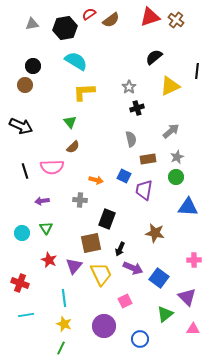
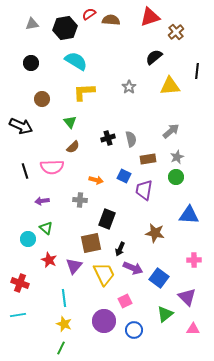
brown semicircle at (111, 20): rotated 138 degrees counterclockwise
brown cross at (176, 20): moved 12 px down; rotated 14 degrees clockwise
black circle at (33, 66): moved 2 px left, 3 px up
brown circle at (25, 85): moved 17 px right, 14 px down
yellow triangle at (170, 86): rotated 20 degrees clockwise
black cross at (137, 108): moved 29 px left, 30 px down
blue triangle at (188, 207): moved 1 px right, 8 px down
green triangle at (46, 228): rotated 16 degrees counterclockwise
cyan circle at (22, 233): moved 6 px right, 6 px down
yellow trapezoid at (101, 274): moved 3 px right
cyan line at (26, 315): moved 8 px left
purple circle at (104, 326): moved 5 px up
blue circle at (140, 339): moved 6 px left, 9 px up
